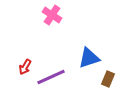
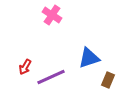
brown rectangle: moved 1 px down
